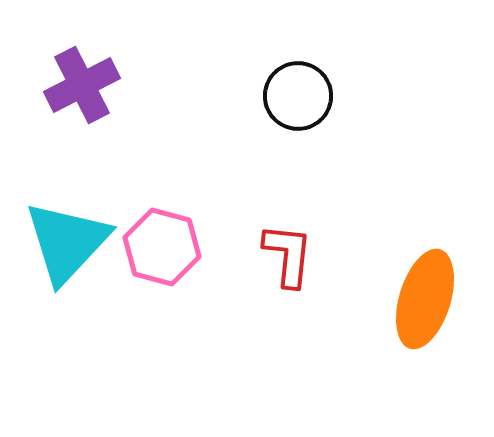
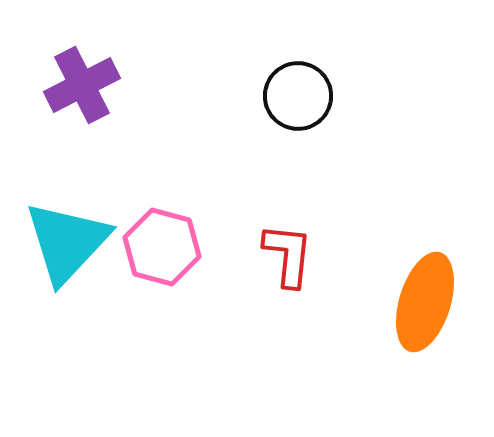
orange ellipse: moved 3 px down
